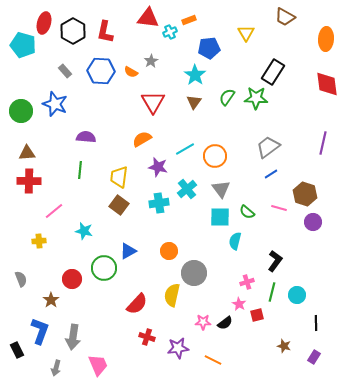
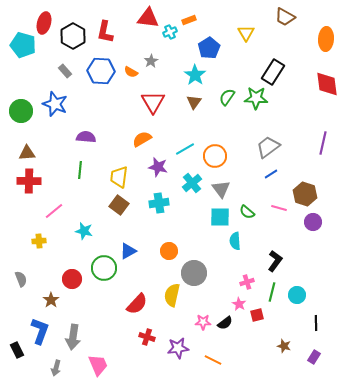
black hexagon at (73, 31): moved 5 px down
blue pentagon at (209, 48): rotated 25 degrees counterclockwise
cyan cross at (187, 189): moved 5 px right, 6 px up
cyan semicircle at (235, 241): rotated 18 degrees counterclockwise
